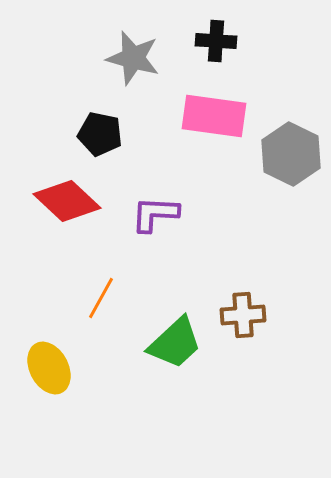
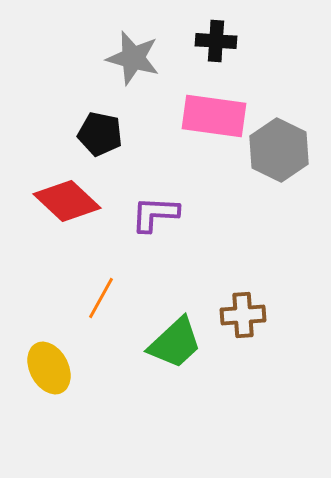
gray hexagon: moved 12 px left, 4 px up
